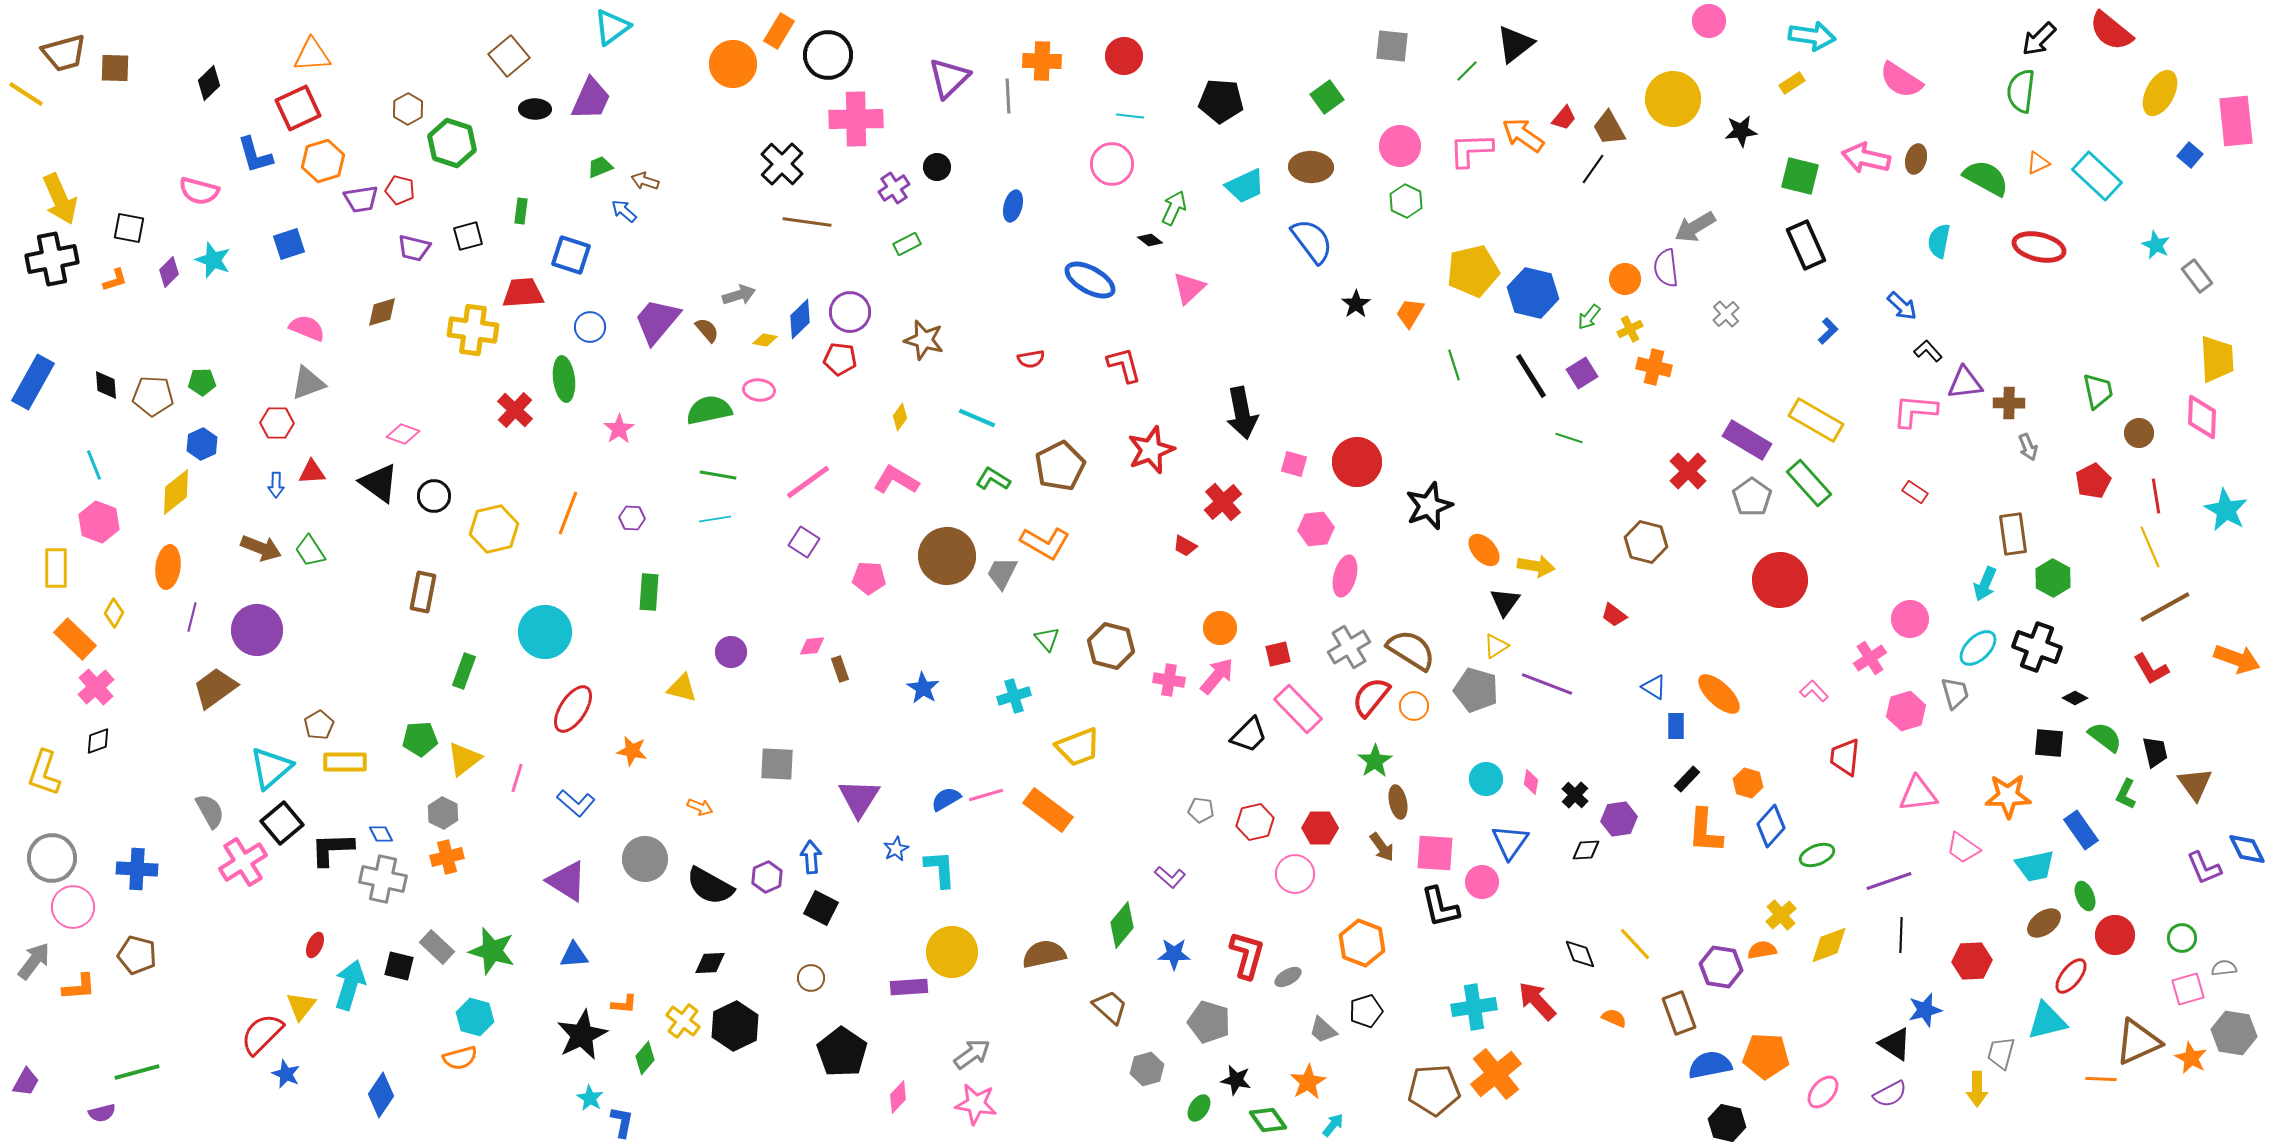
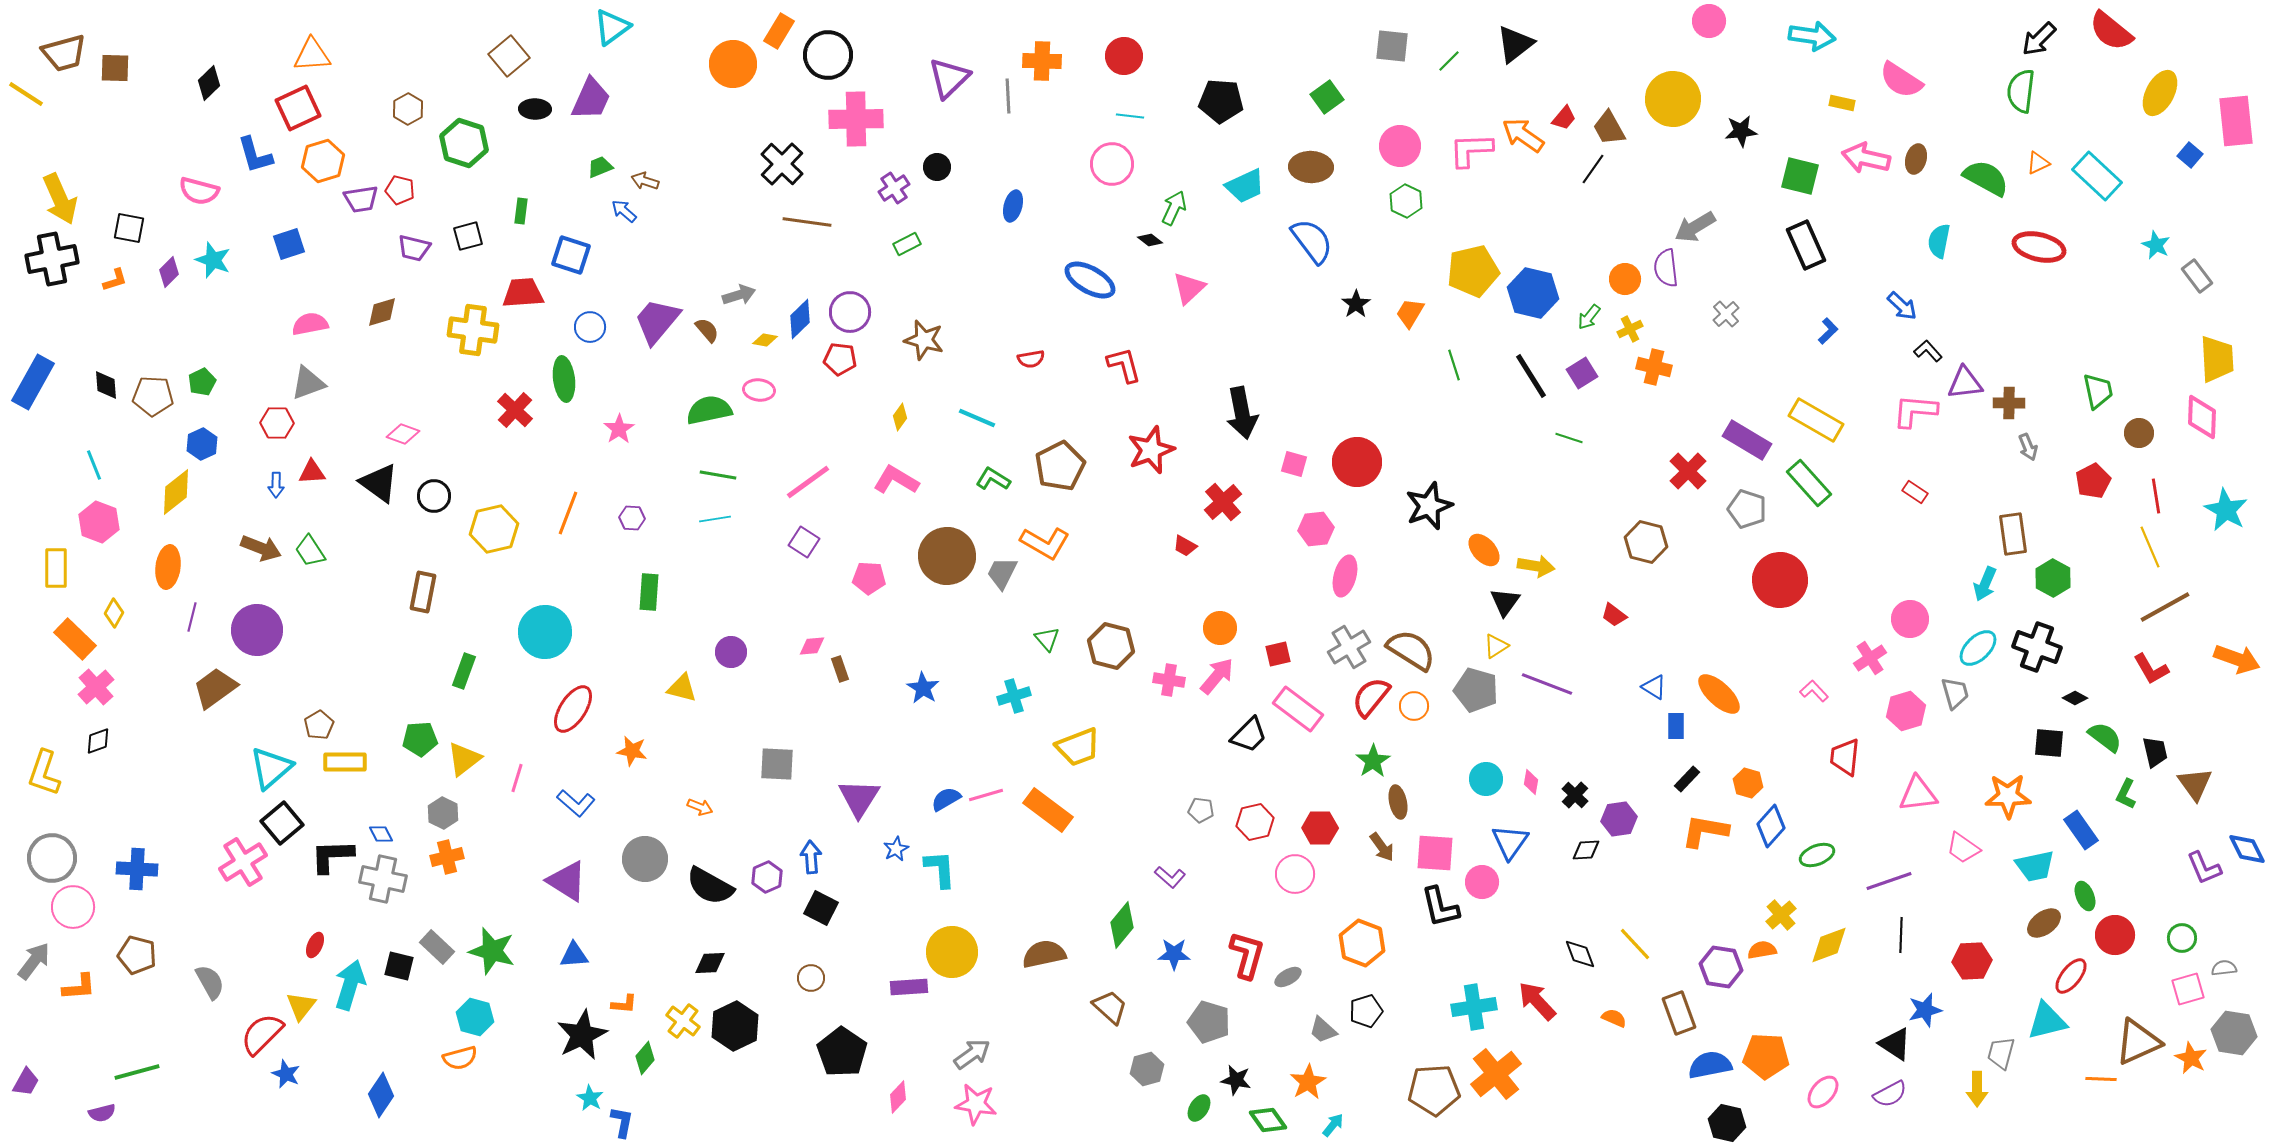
green line at (1467, 71): moved 18 px left, 10 px up
yellow rectangle at (1792, 83): moved 50 px right, 20 px down; rotated 45 degrees clockwise
green hexagon at (452, 143): moved 12 px right
pink semicircle at (307, 328): moved 3 px right, 4 px up; rotated 33 degrees counterclockwise
green pentagon at (202, 382): rotated 24 degrees counterclockwise
gray pentagon at (1752, 497): moved 5 px left, 12 px down; rotated 18 degrees counterclockwise
pink rectangle at (1298, 709): rotated 9 degrees counterclockwise
green star at (1375, 761): moved 2 px left
gray semicircle at (210, 811): moved 171 px down
orange L-shape at (1705, 831): rotated 96 degrees clockwise
black L-shape at (332, 849): moved 7 px down
